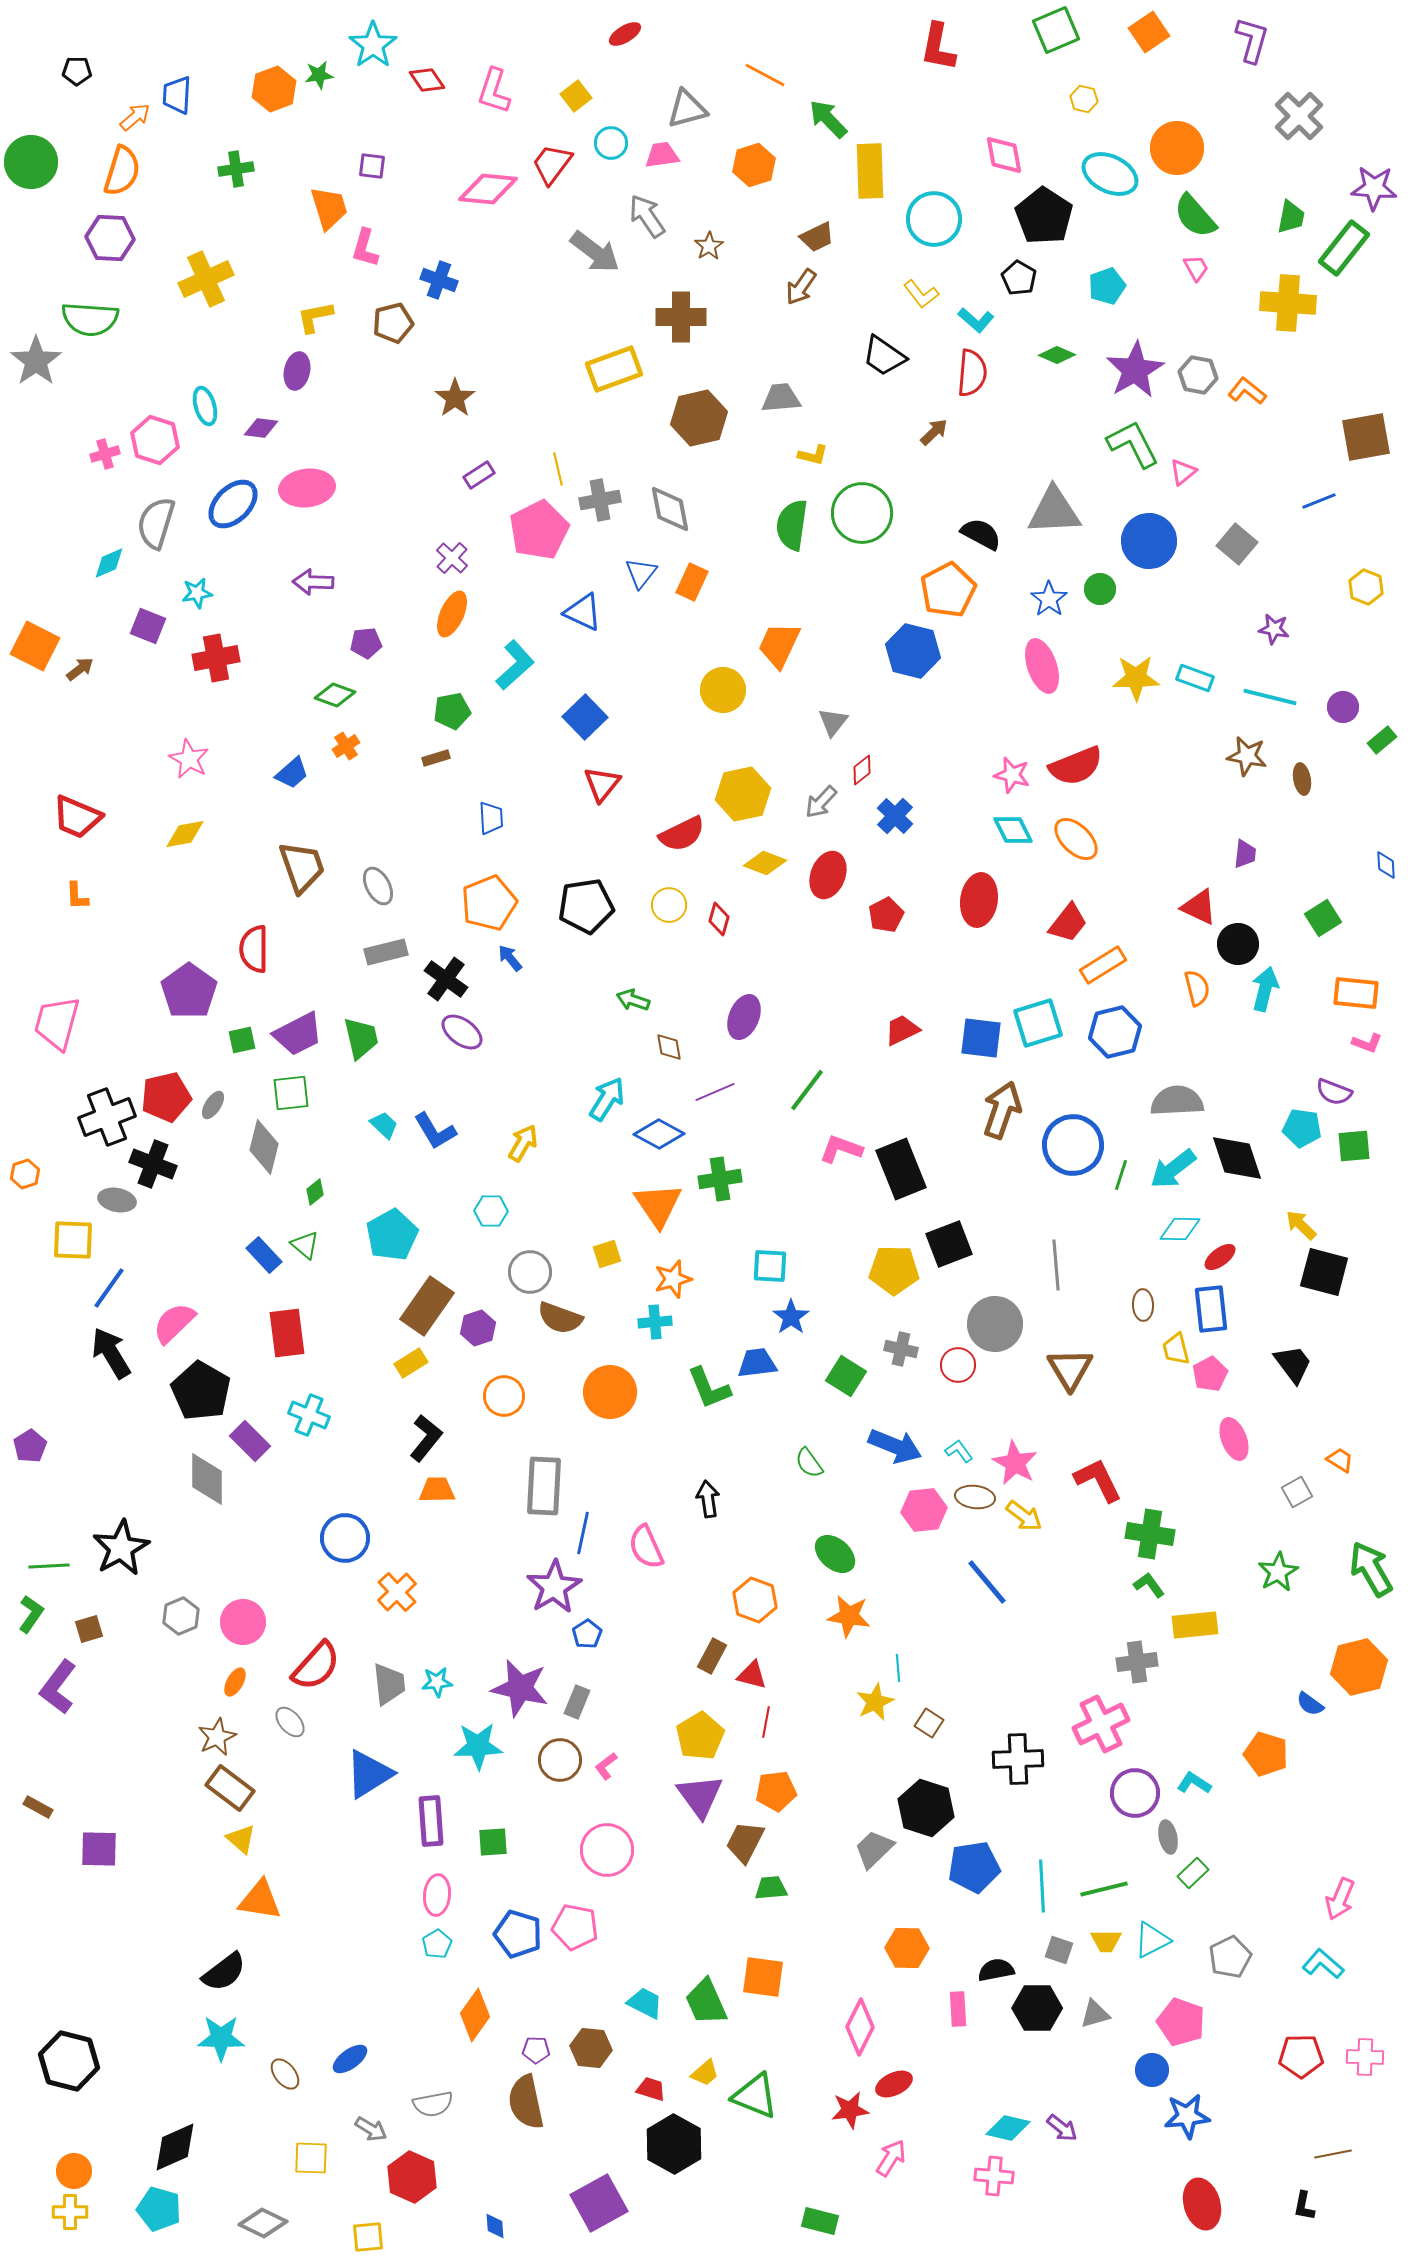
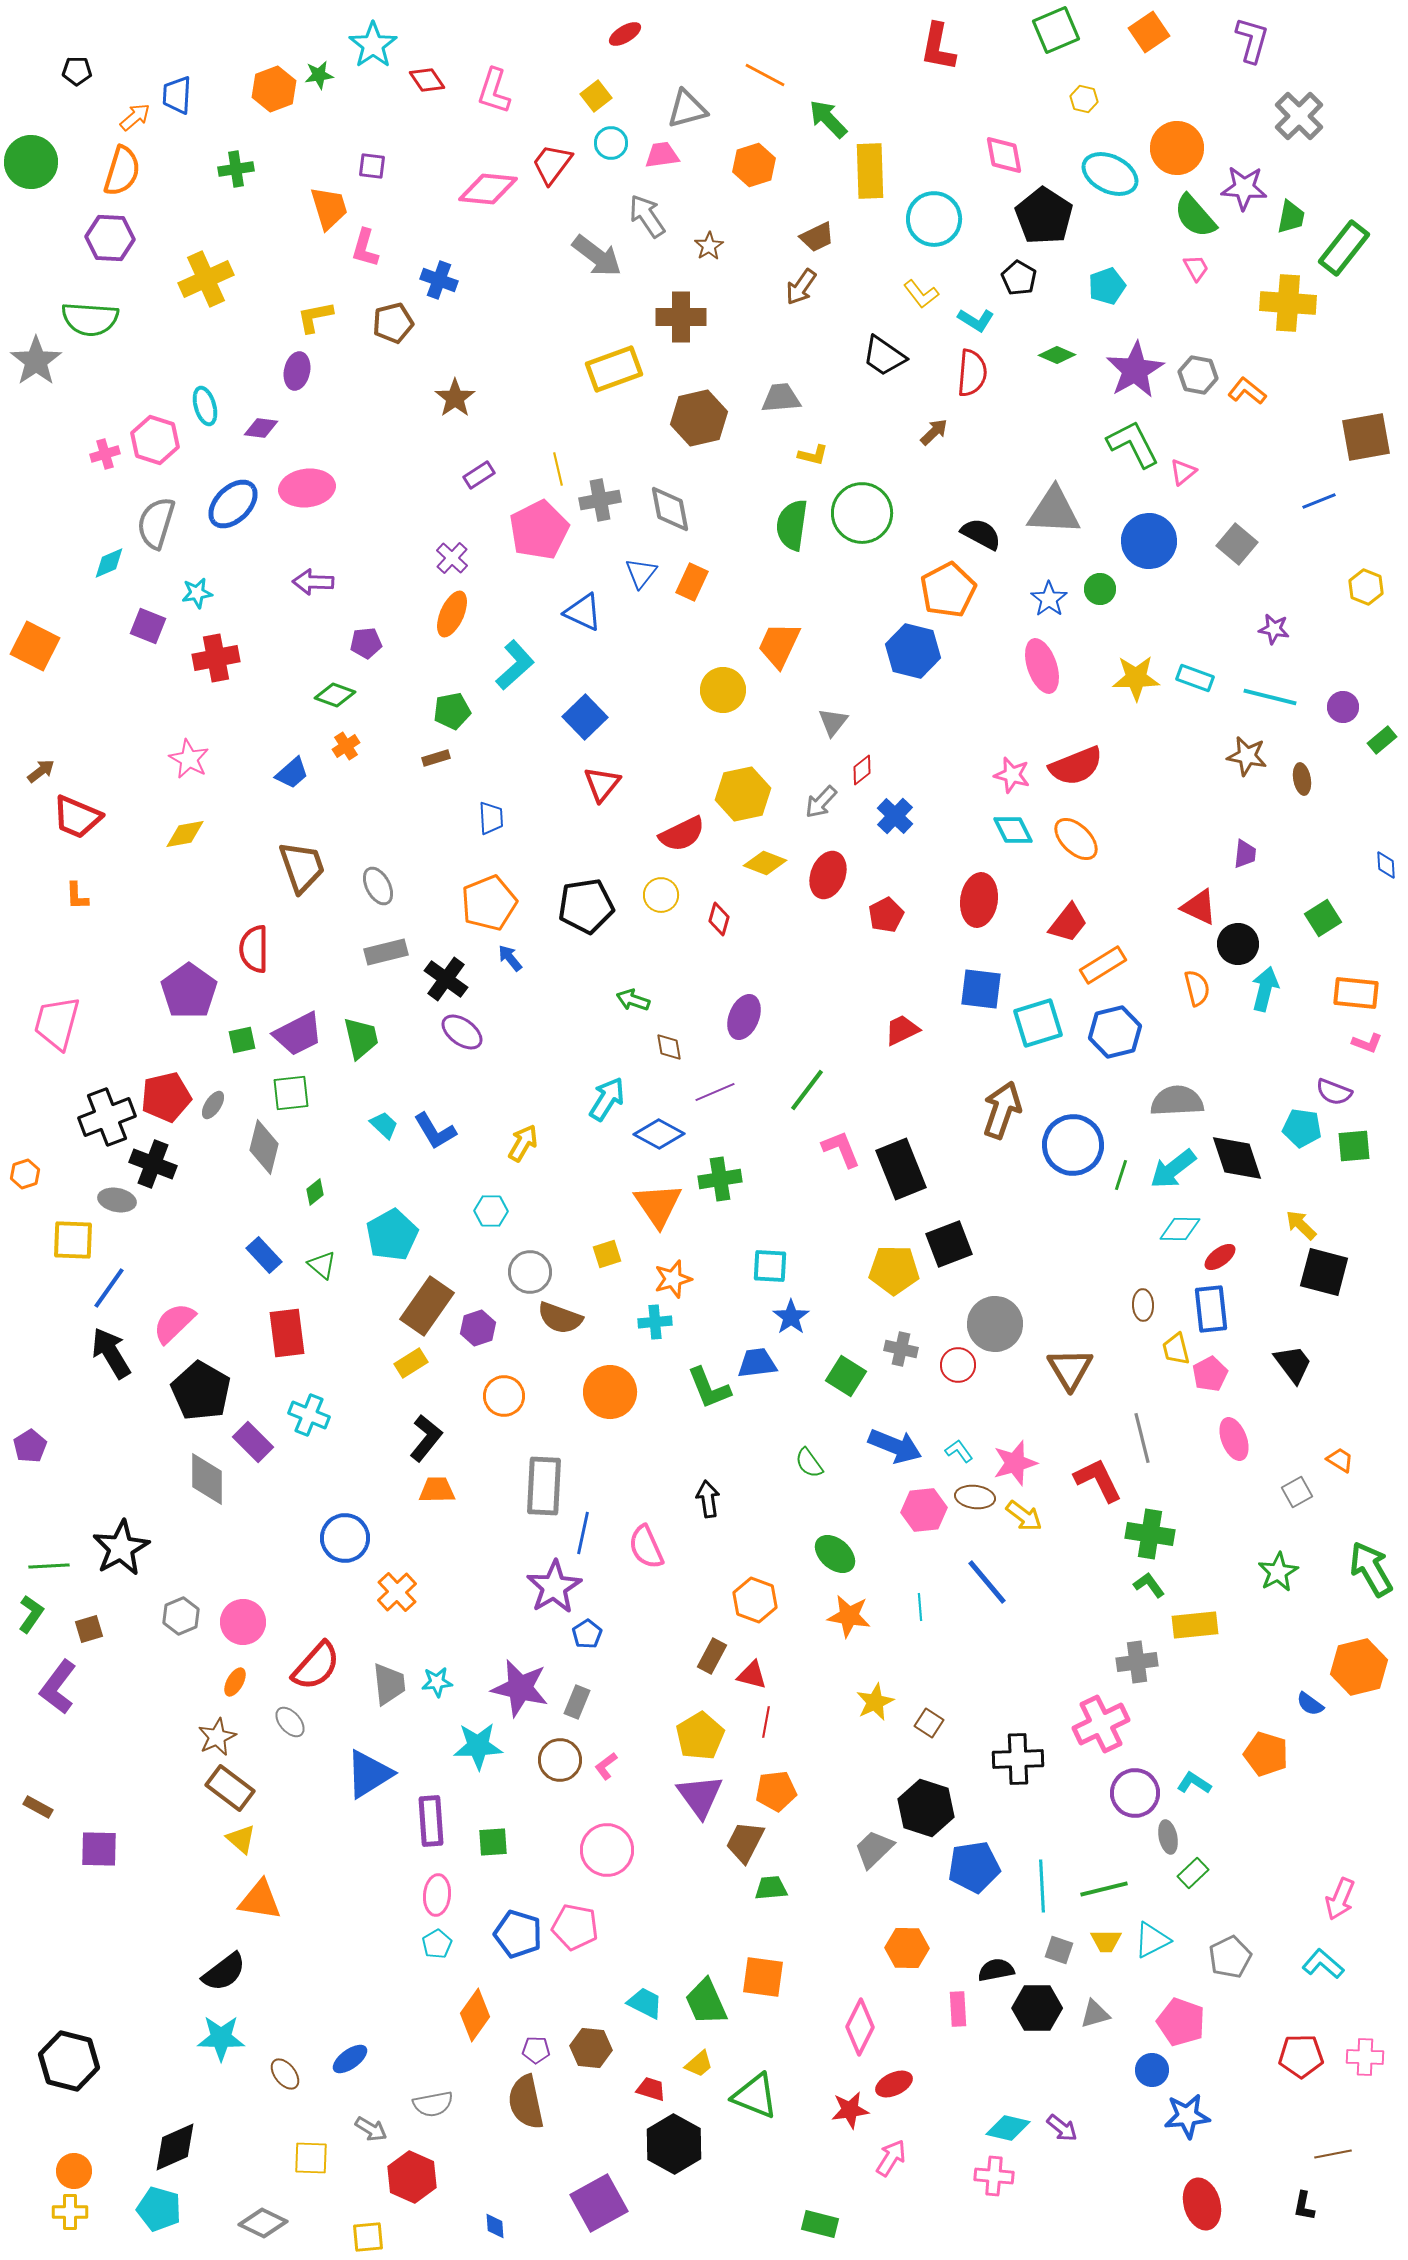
yellow square at (576, 96): moved 20 px right
purple star at (1374, 188): moved 130 px left
gray arrow at (595, 252): moved 2 px right, 4 px down
cyan L-shape at (976, 320): rotated 9 degrees counterclockwise
gray triangle at (1054, 511): rotated 6 degrees clockwise
brown arrow at (80, 669): moved 39 px left, 102 px down
yellow circle at (669, 905): moved 8 px left, 10 px up
blue square at (981, 1038): moved 49 px up
pink L-shape at (841, 1149): rotated 48 degrees clockwise
green triangle at (305, 1245): moved 17 px right, 20 px down
gray line at (1056, 1265): moved 86 px right, 173 px down; rotated 9 degrees counterclockwise
purple rectangle at (250, 1441): moved 3 px right, 1 px down
pink star at (1015, 1463): rotated 27 degrees clockwise
cyan line at (898, 1668): moved 22 px right, 61 px up
yellow trapezoid at (705, 2073): moved 6 px left, 9 px up
green rectangle at (820, 2221): moved 3 px down
